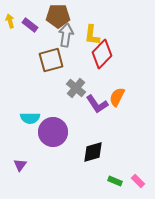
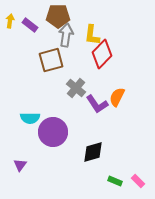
yellow arrow: rotated 24 degrees clockwise
